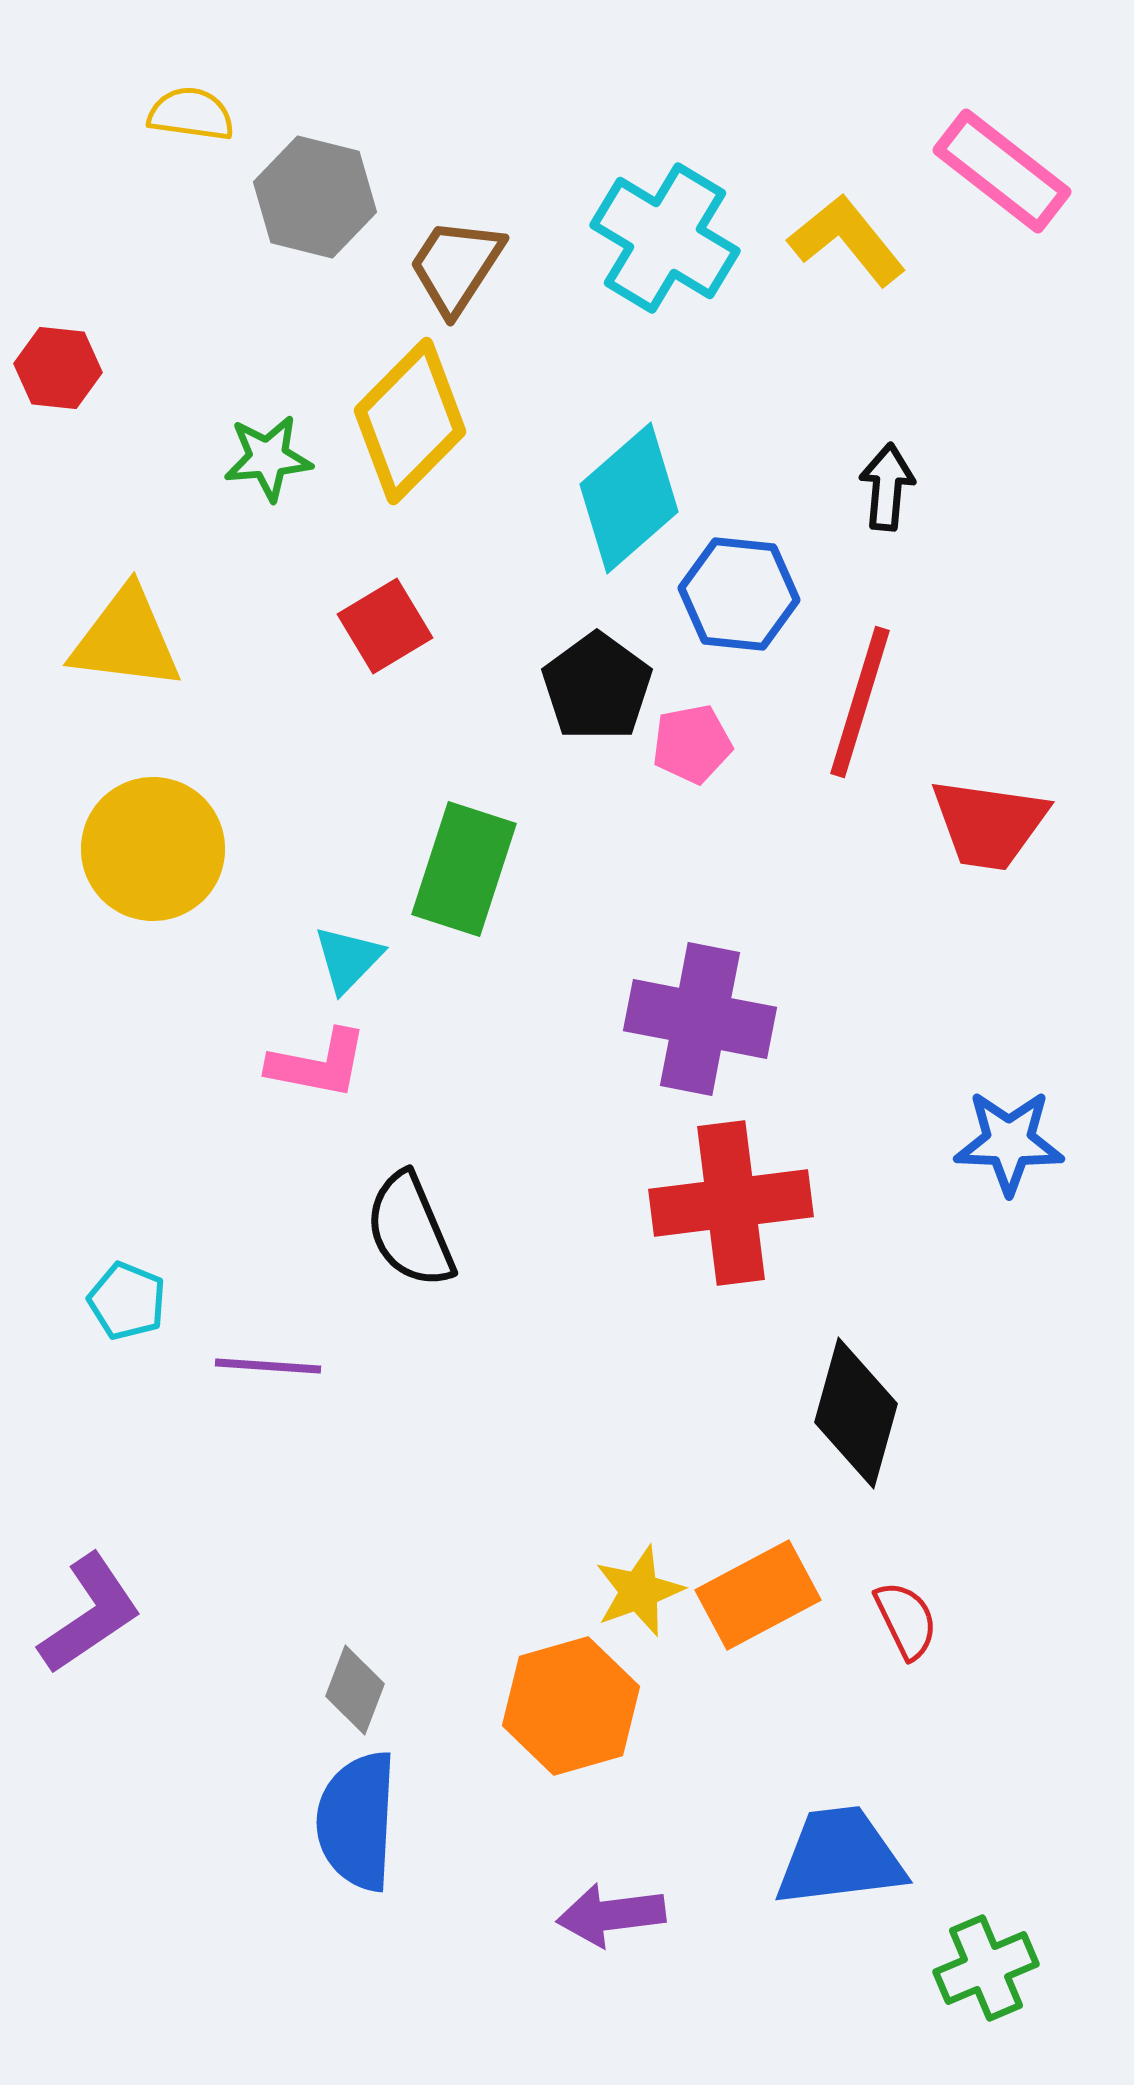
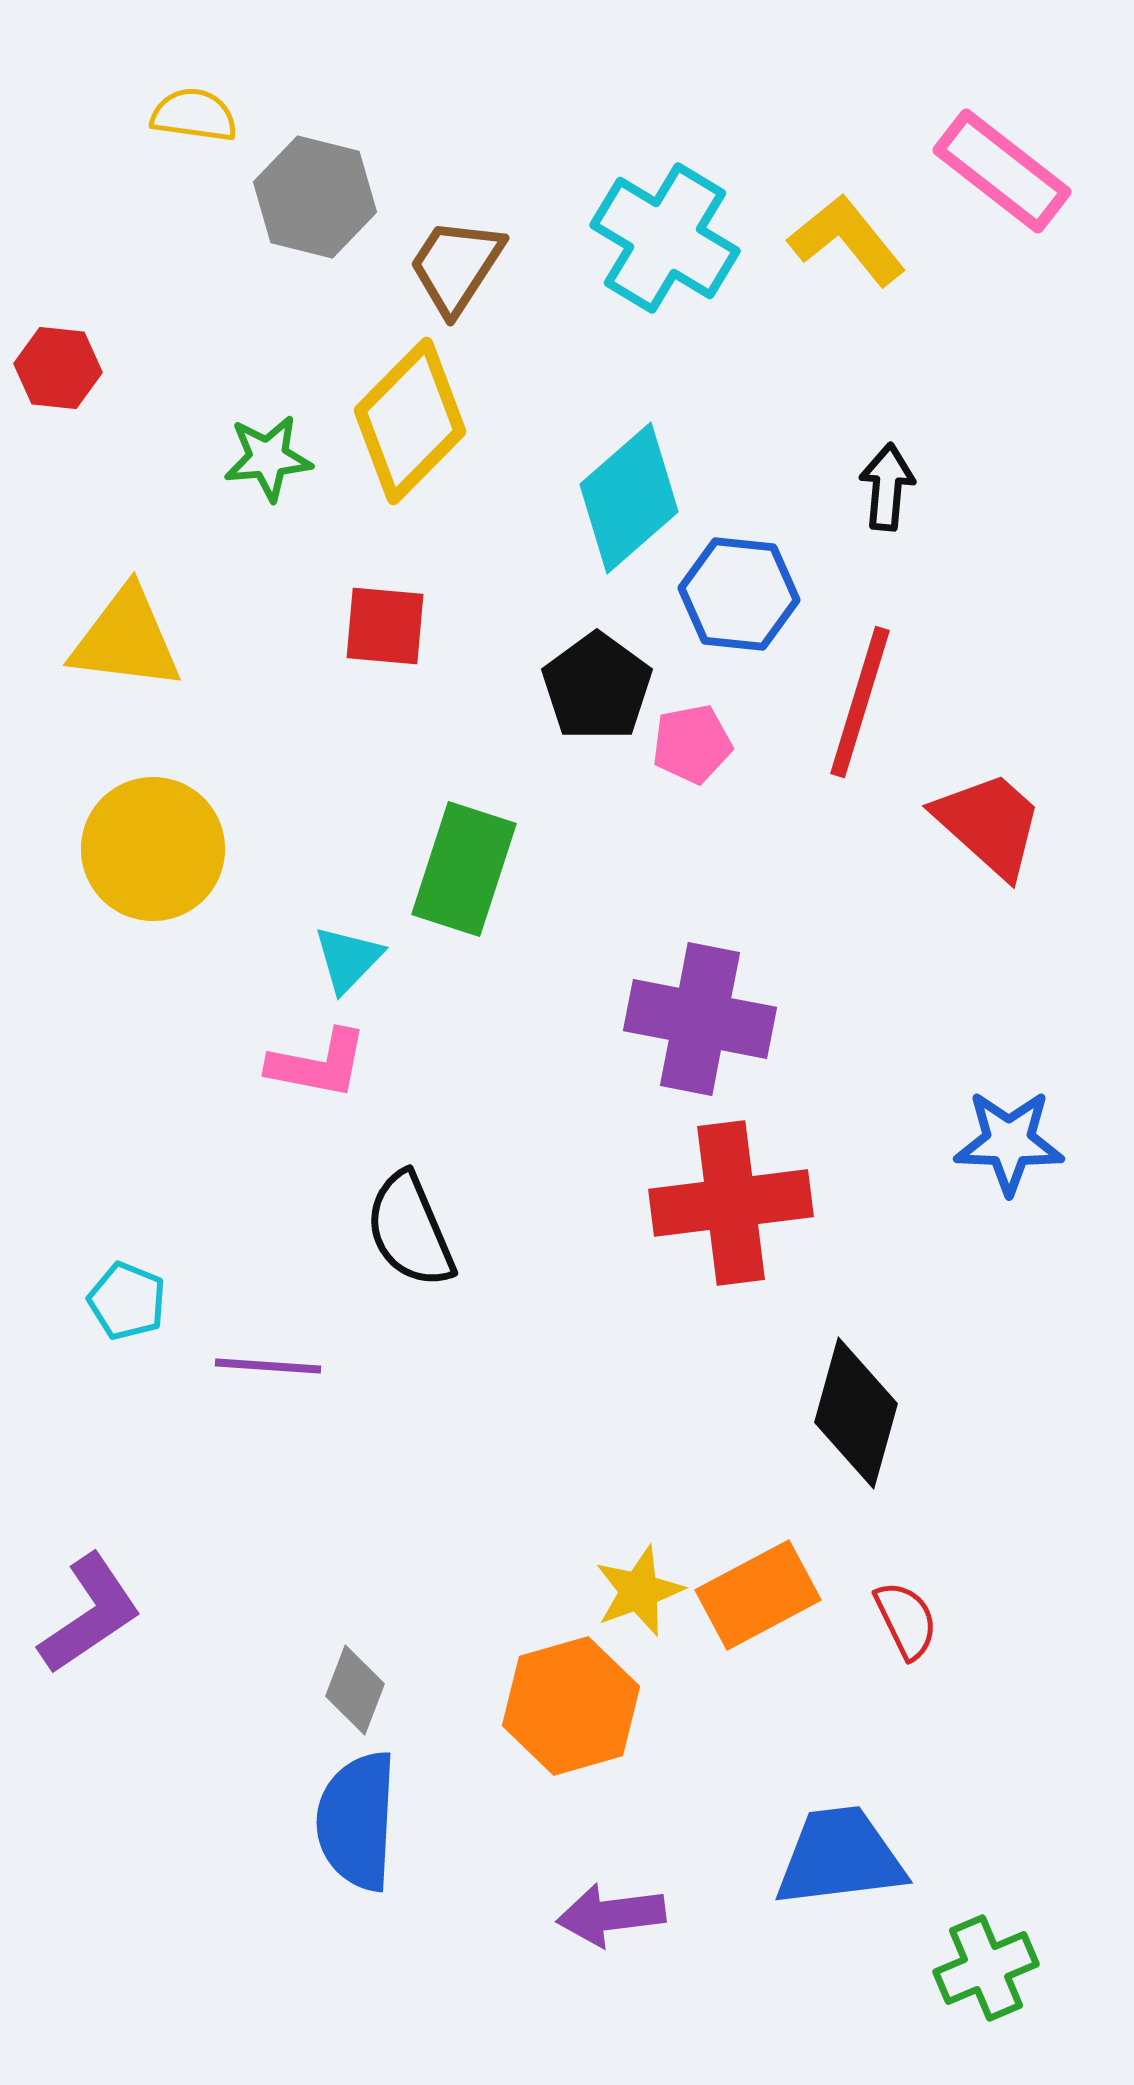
yellow semicircle: moved 3 px right, 1 px down
red square: rotated 36 degrees clockwise
red trapezoid: rotated 146 degrees counterclockwise
